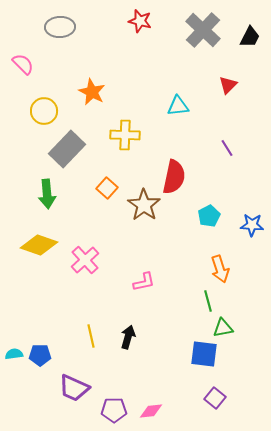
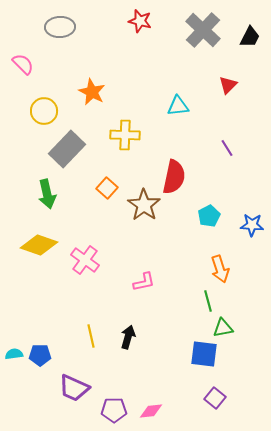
green arrow: rotated 8 degrees counterclockwise
pink cross: rotated 12 degrees counterclockwise
